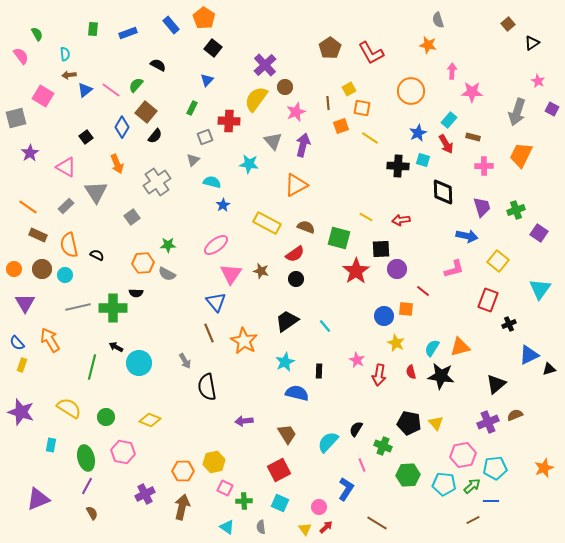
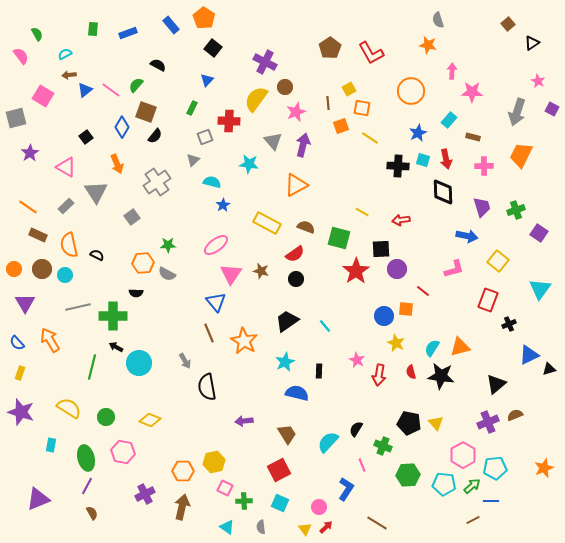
cyan semicircle at (65, 54): rotated 112 degrees counterclockwise
purple cross at (265, 65): moved 3 px up; rotated 20 degrees counterclockwise
brown square at (146, 112): rotated 20 degrees counterclockwise
red arrow at (446, 144): moved 15 px down; rotated 18 degrees clockwise
yellow line at (366, 217): moved 4 px left, 5 px up
green cross at (113, 308): moved 8 px down
yellow rectangle at (22, 365): moved 2 px left, 8 px down
pink hexagon at (463, 455): rotated 20 degrees counterclockwise
